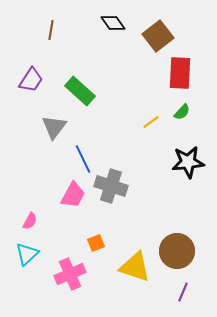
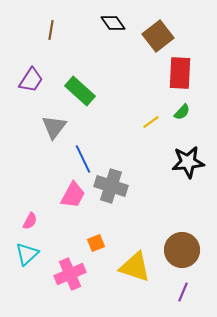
brown circle: moved 5 px right, 1 px up
